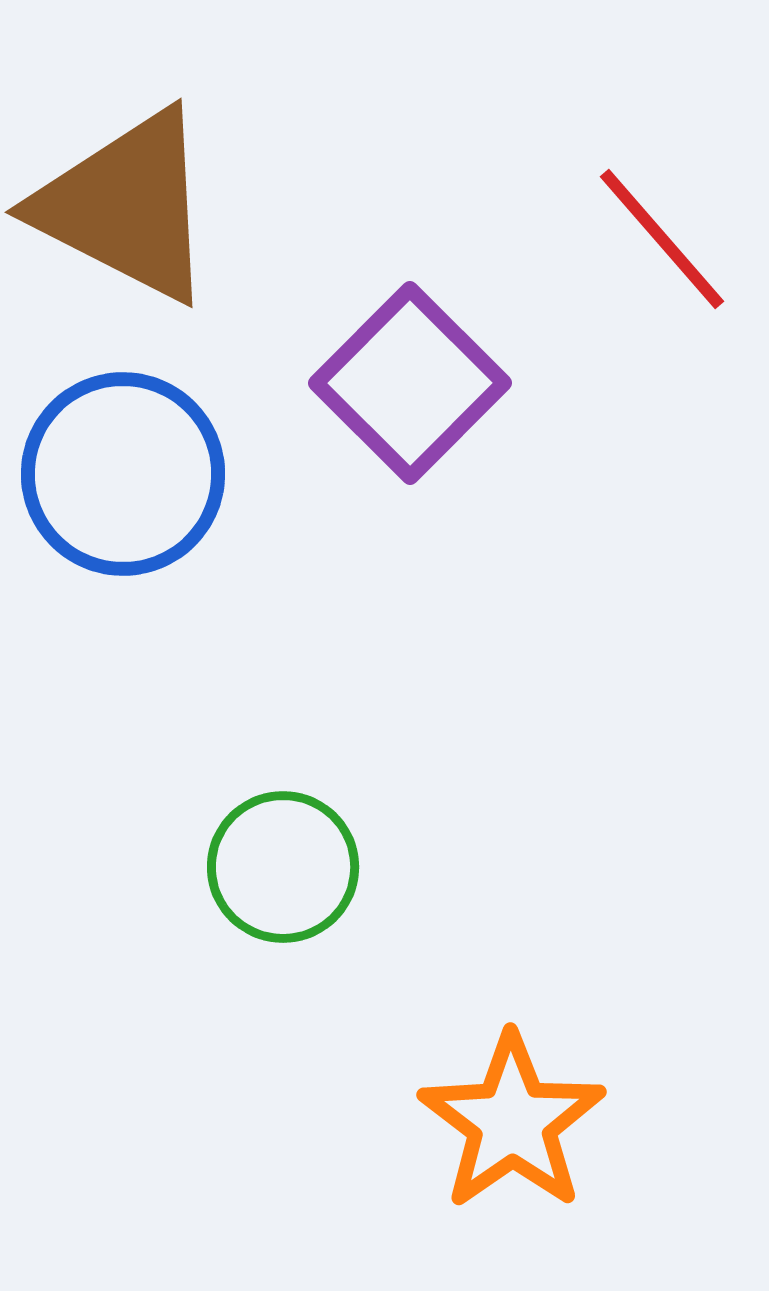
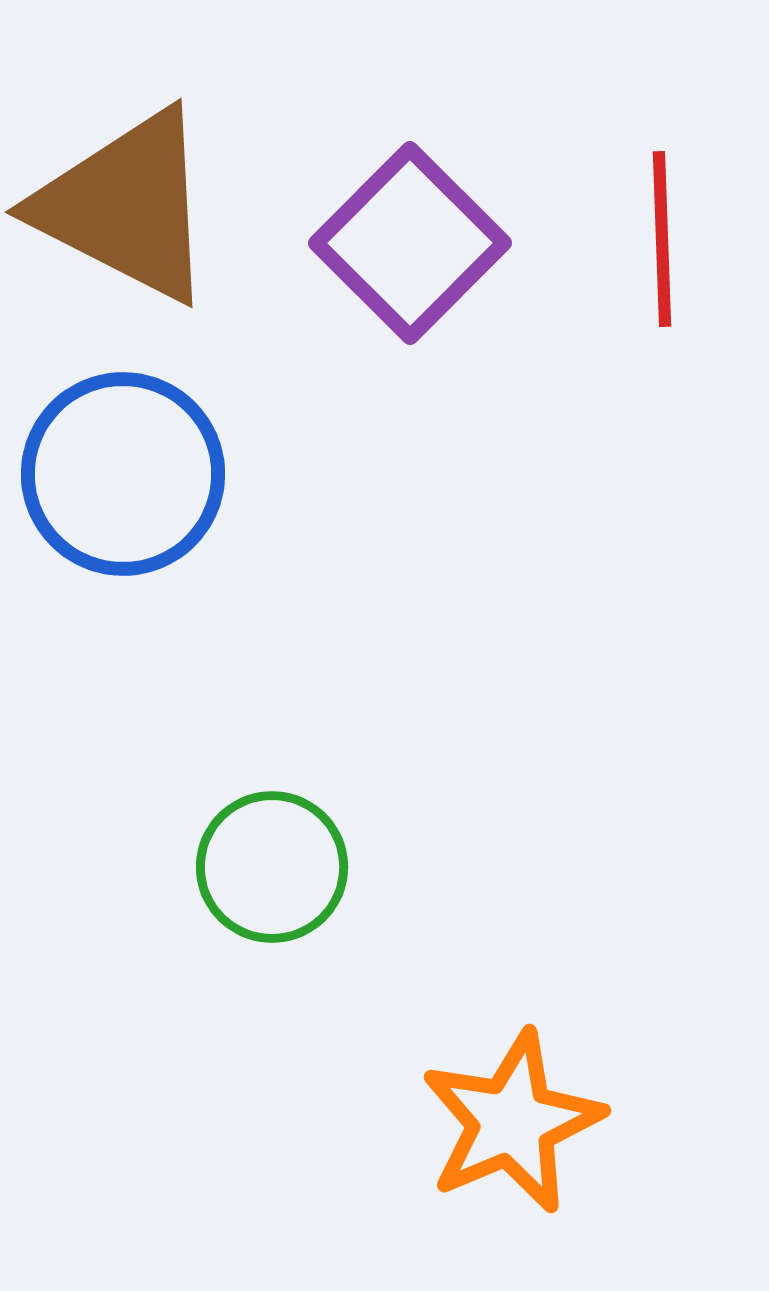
red line: rotated 39 degrees clockwise
purple square: moved 140 px up
green circle: moved 11 px left
orange star: rotated 12 degrees clockwise
